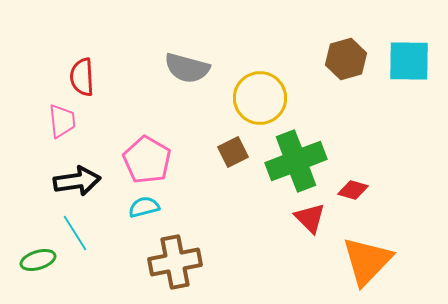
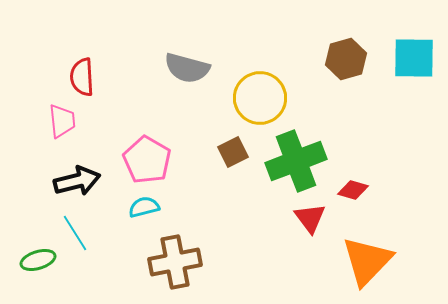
cyan square: moved 5 px right, 3 px up
black arrow: rotated 6 degrees counterclockwise
red triangle: rotated 8 degrees clockwise
